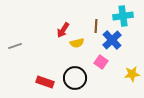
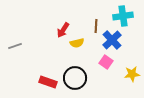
pink square: moved 5 px right
red rectangle: moved 3 px right
